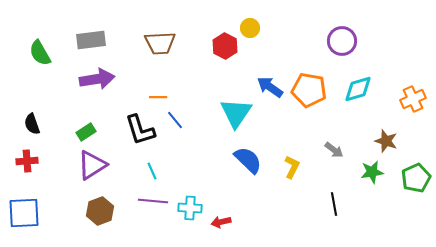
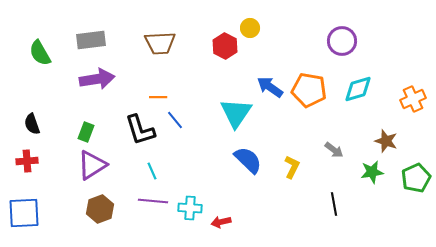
green rectangle: rotated 36 degrees counterclockwise
brown hexagon: moved 2 px up
